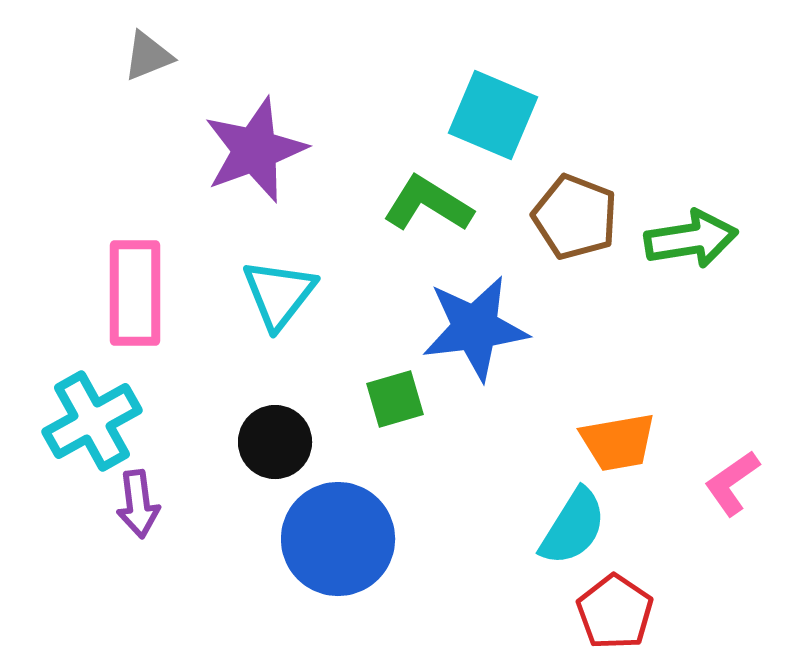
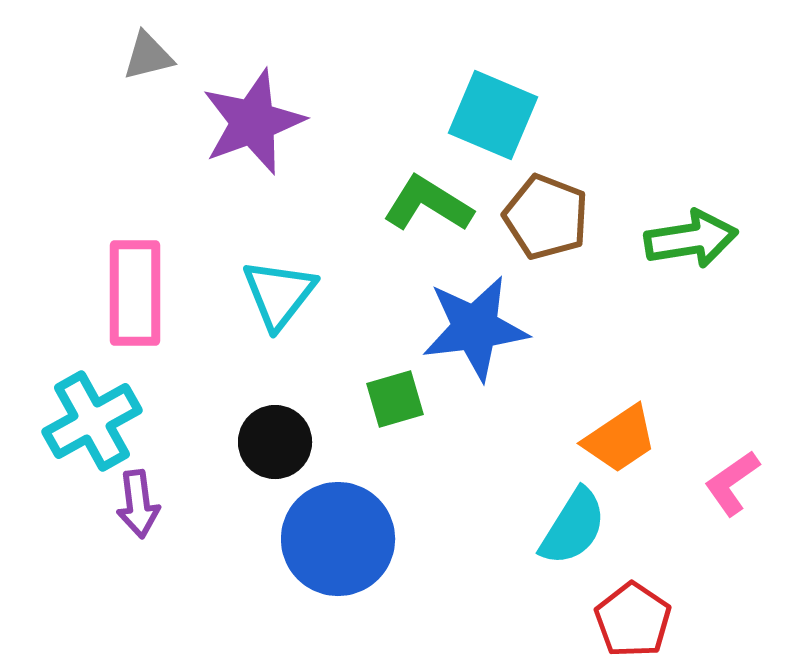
gray triangle: rotated 8 degrees clockwise
purple star: moved 2 px left, 28 px up
brown pentagon: moved 29 px left
orange trapezoid: moved 2 px right, 3 px up; rotated 24 degrees counterclockwise
red pentagon: moved 18 px right, 8 px down
